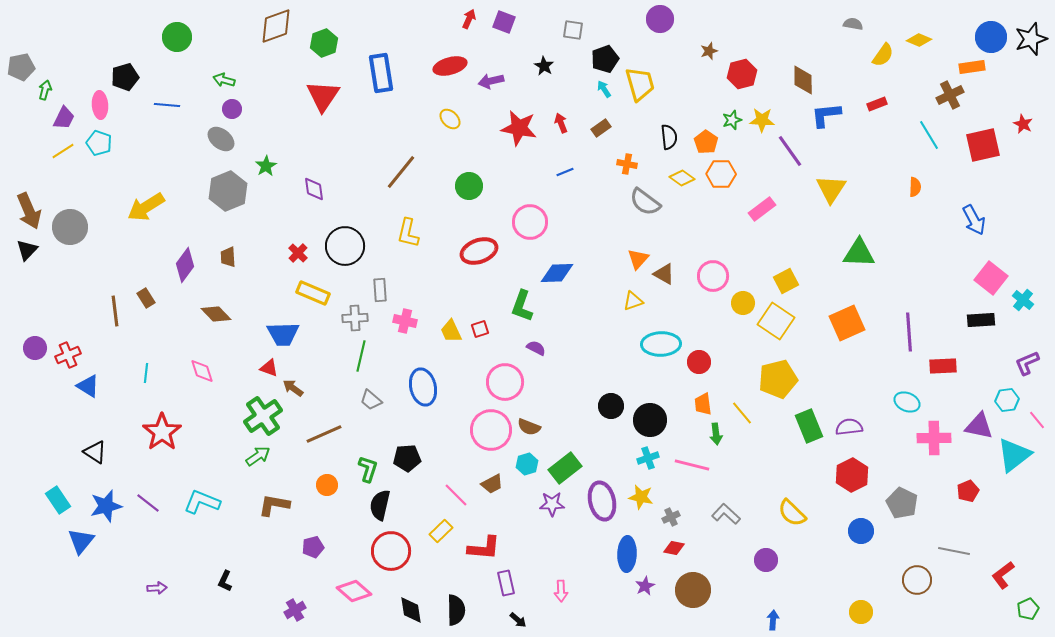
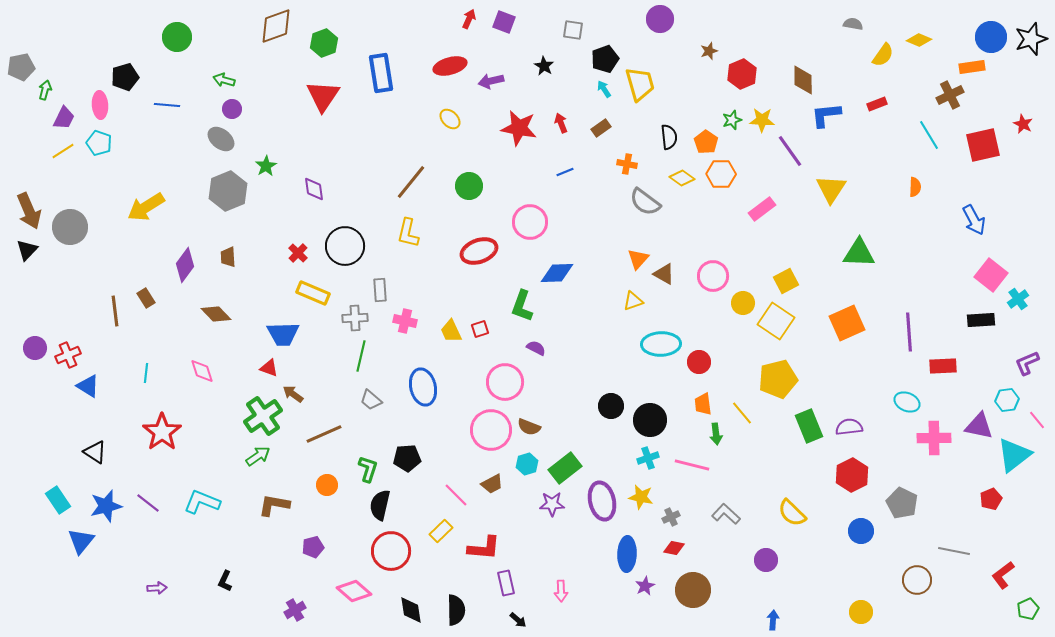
red hexagon at (742, 74): rotated 8 degrees counterclockwise
brown line at (401, 172): moved 10 px right, 10 px down
pink square at (991, 278): moved 3 px up
cyan cross at (1023, 300): moved 5 px left, 1 px up; rotated 15 degrees clockwise
brown arrow at (293, 388): moved 6 px down
red pentagon at (968, 491): moved 23 px right, 8 px down
